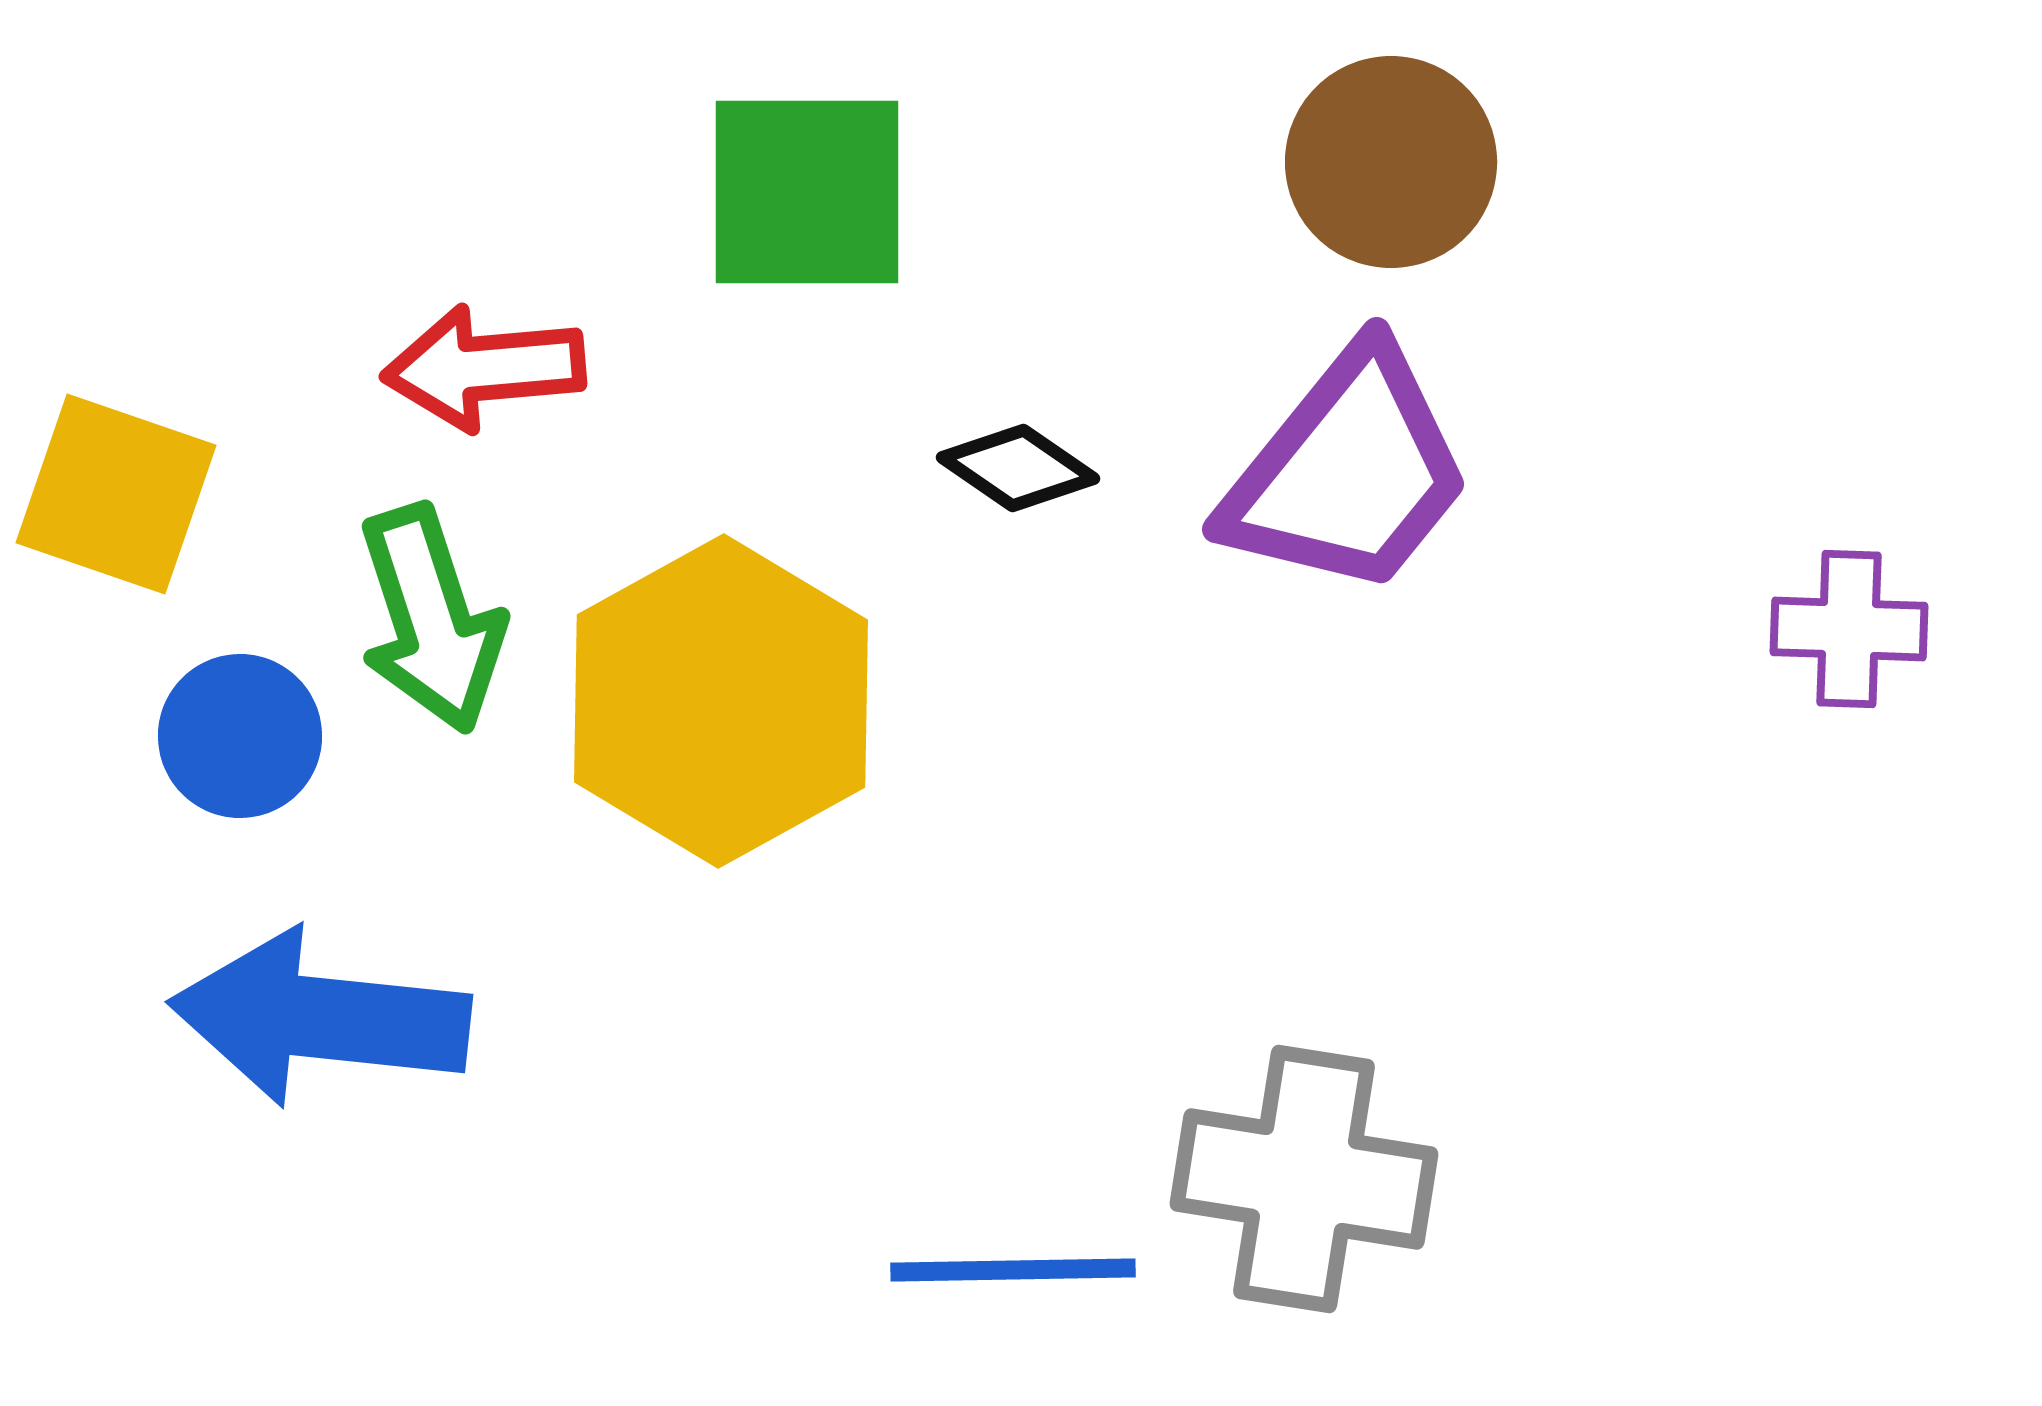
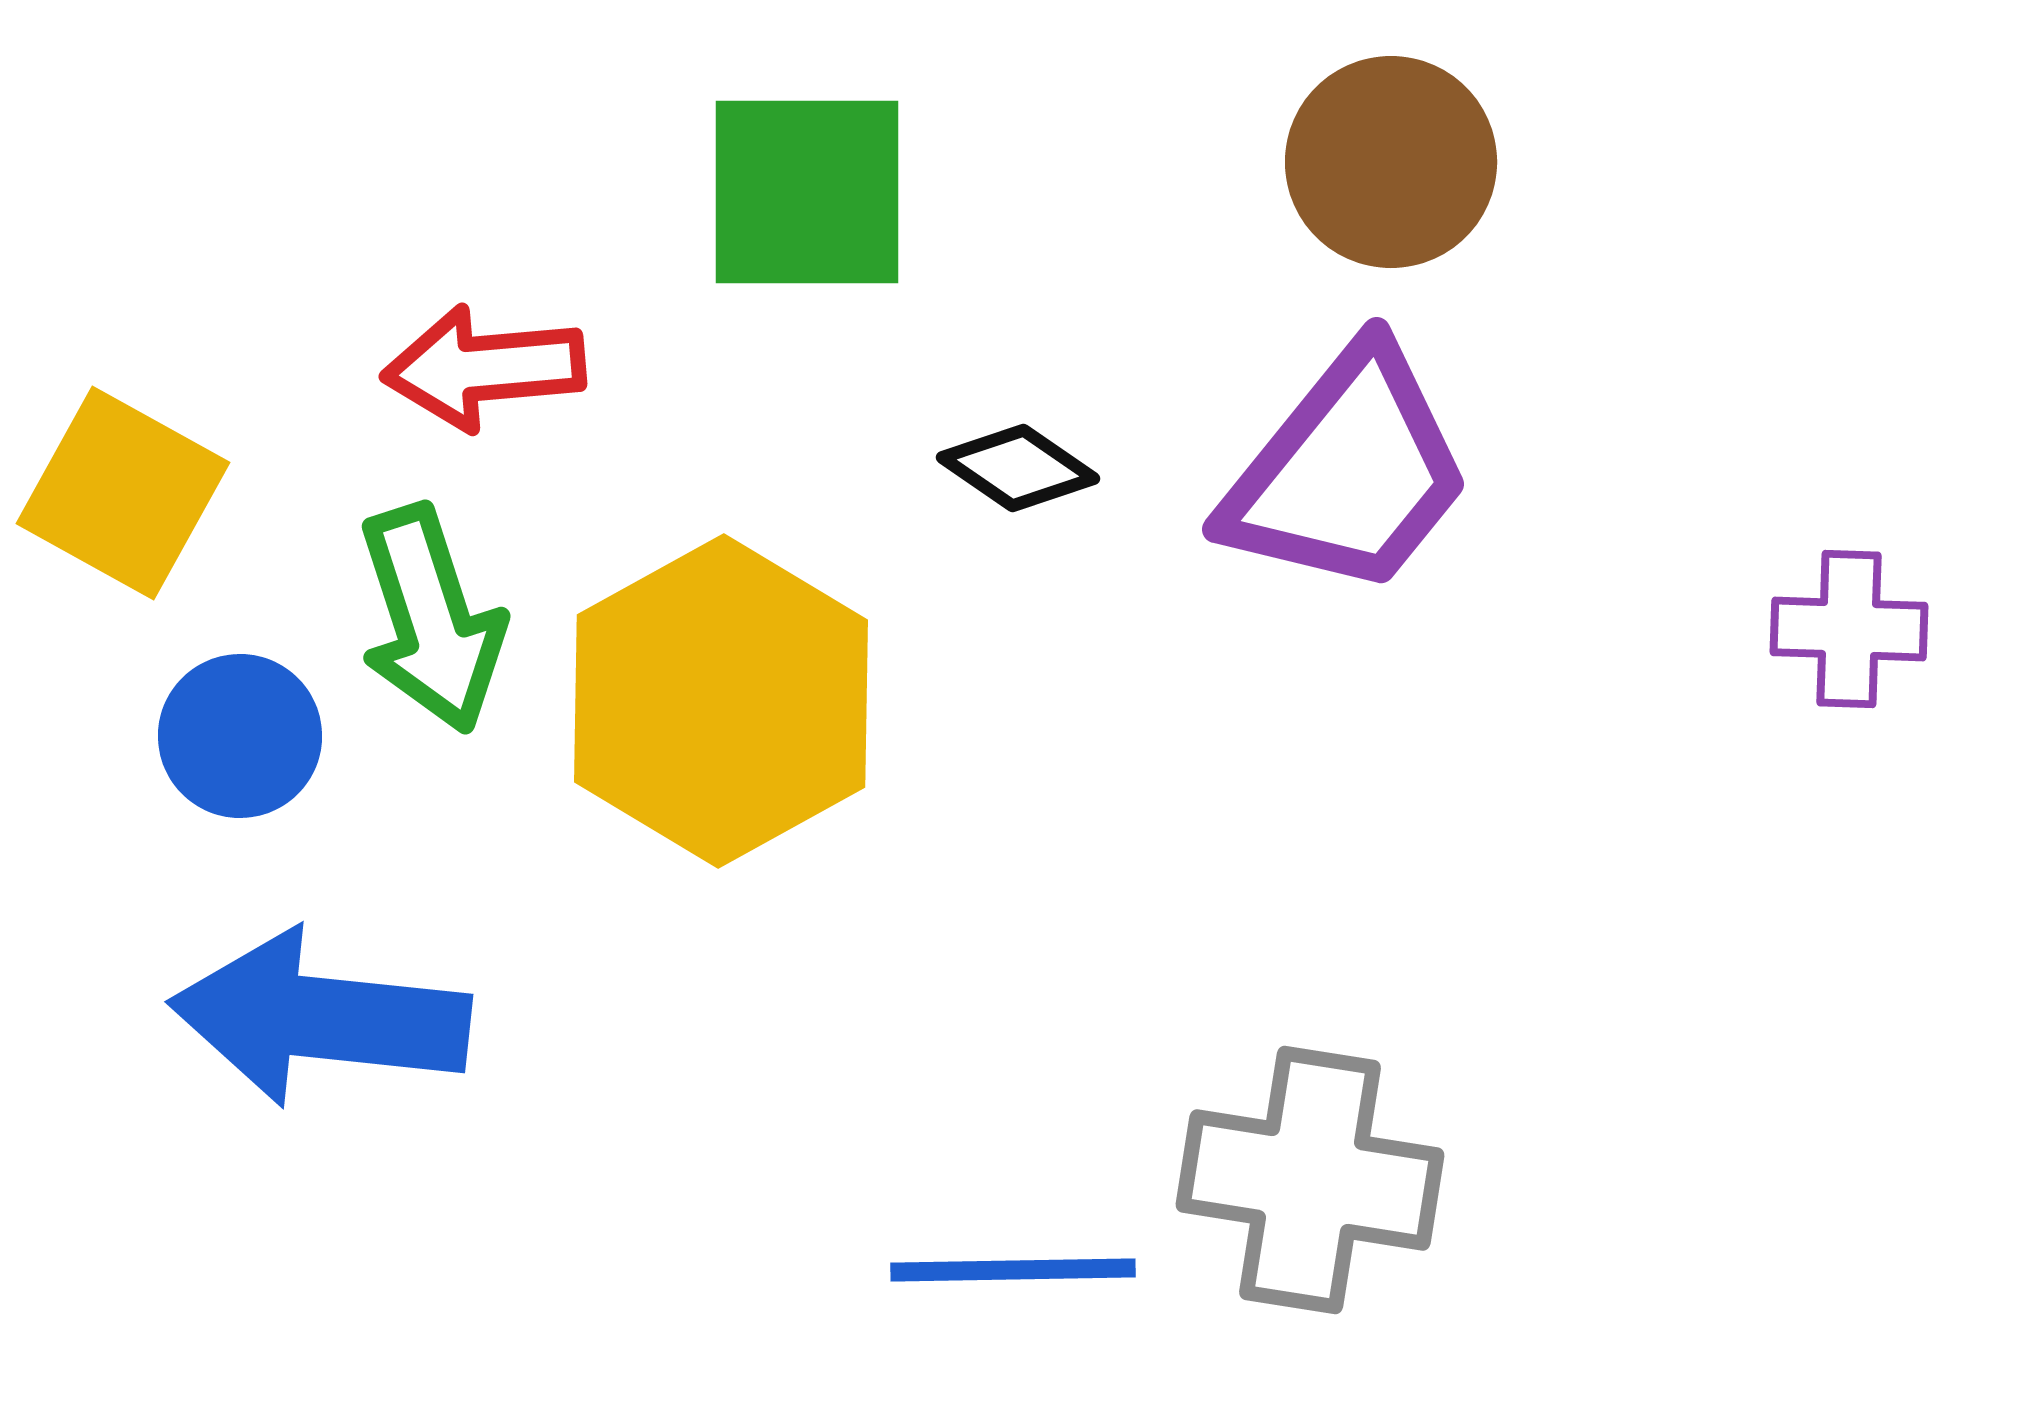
yellow square: moved 7 px right, 1 px up; rotated 10 degrees clockwise
gray cross: moved 6 px right, 1 px down
